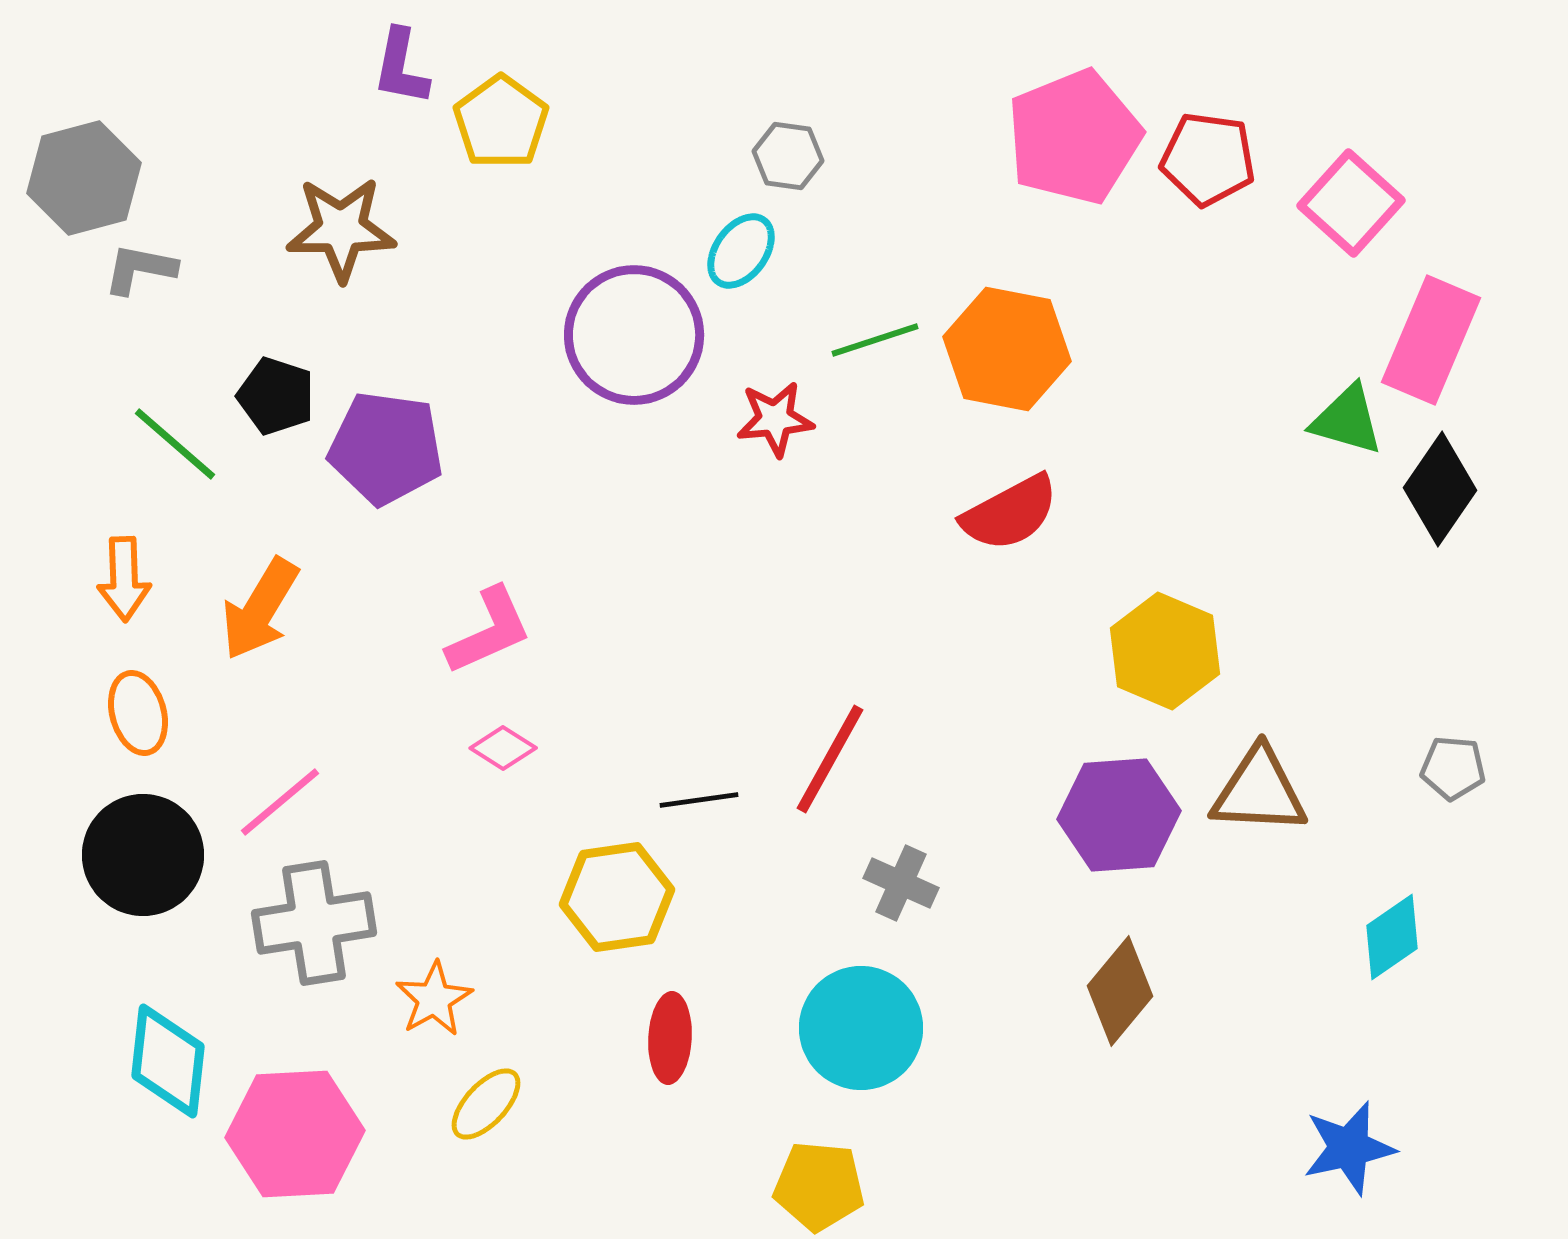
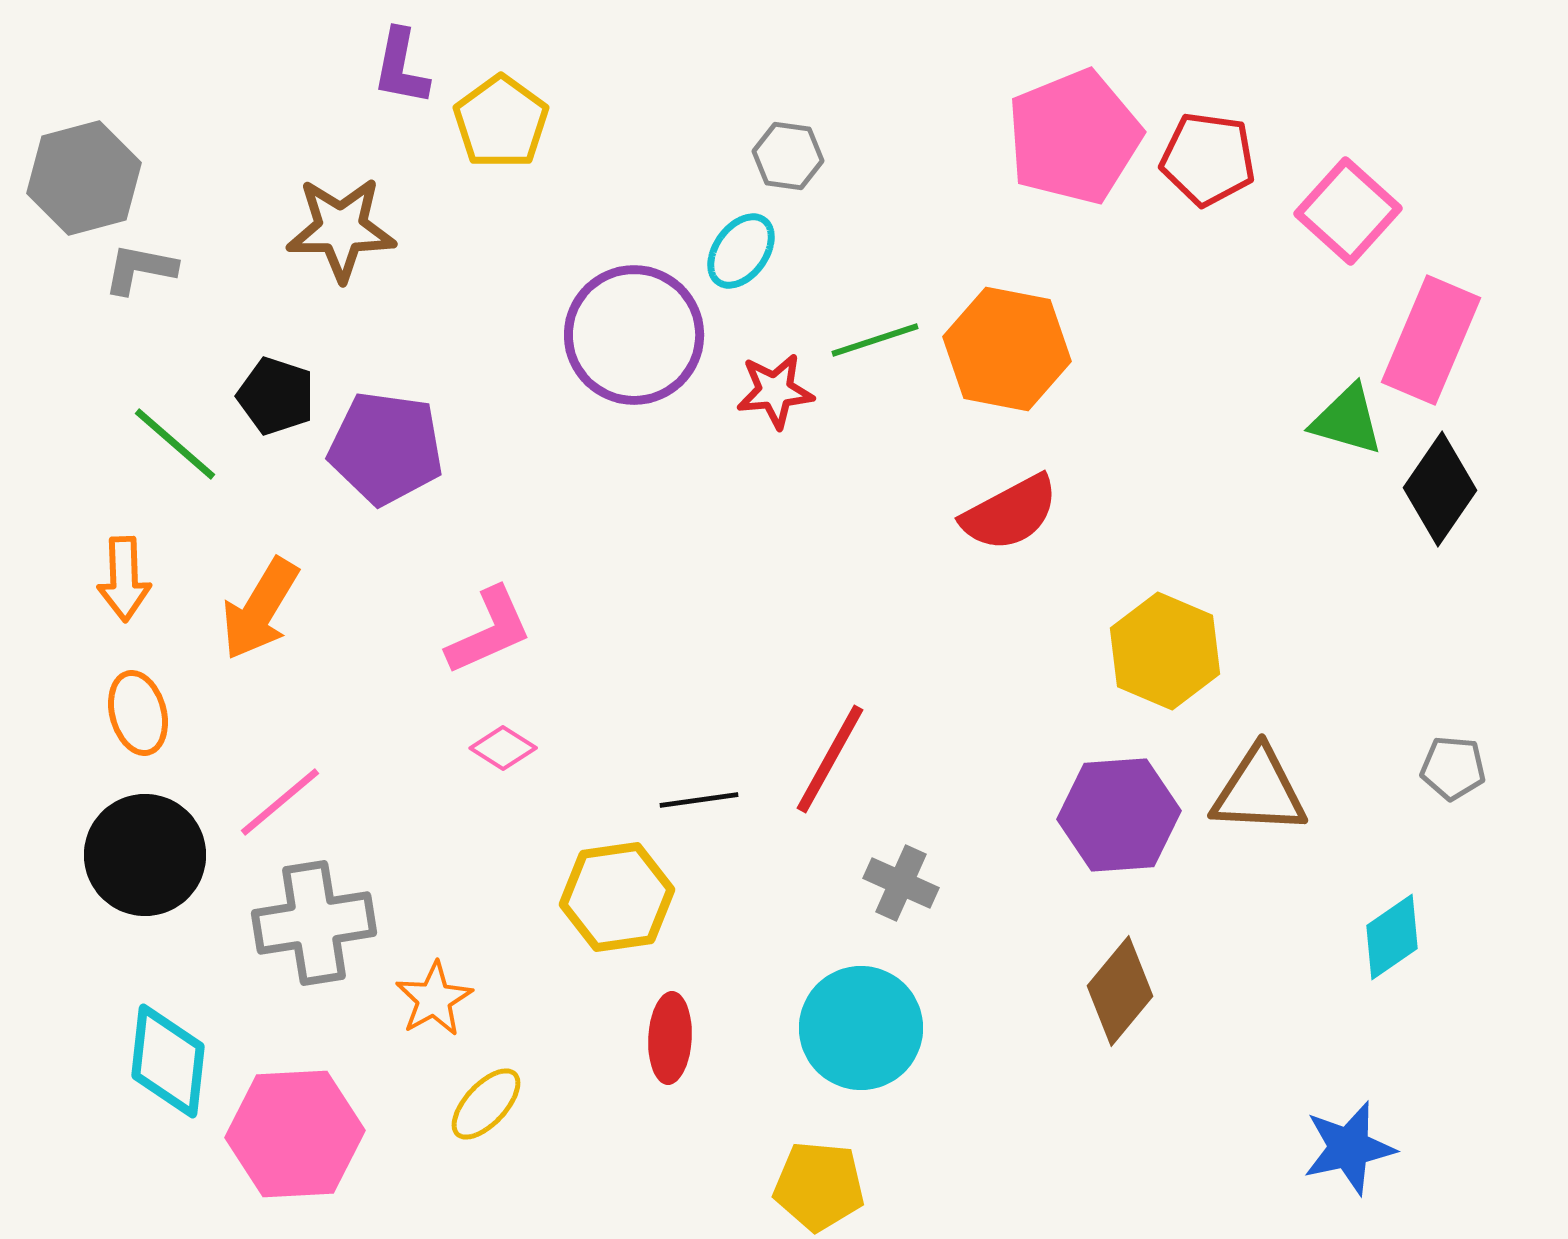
pink square at (1351, 203): moved 3 px left, 8 px down
red star at (775, 419): moved 28 px up
black circle at (143, 855): moved 2 px right
